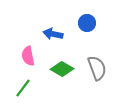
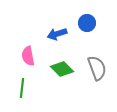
blue arrow: moved 4 px right; rotated 30 degrees counterclockwise
green diamond: rotated 15 degrees clockwise
green line: moved 1 px left; rotated 30 degrees counterclockwise
